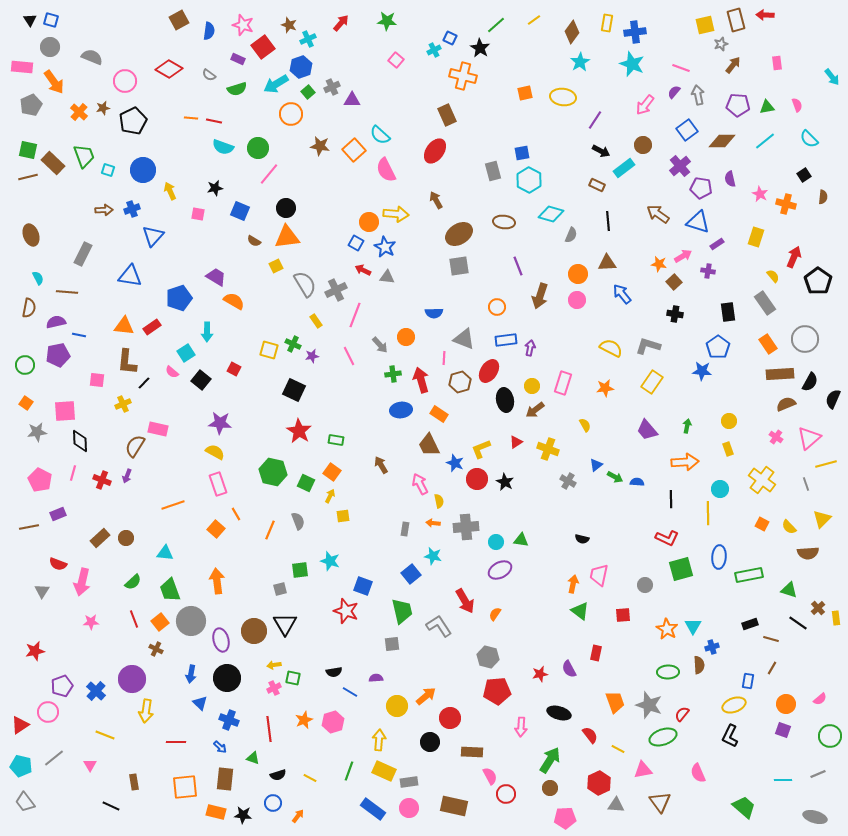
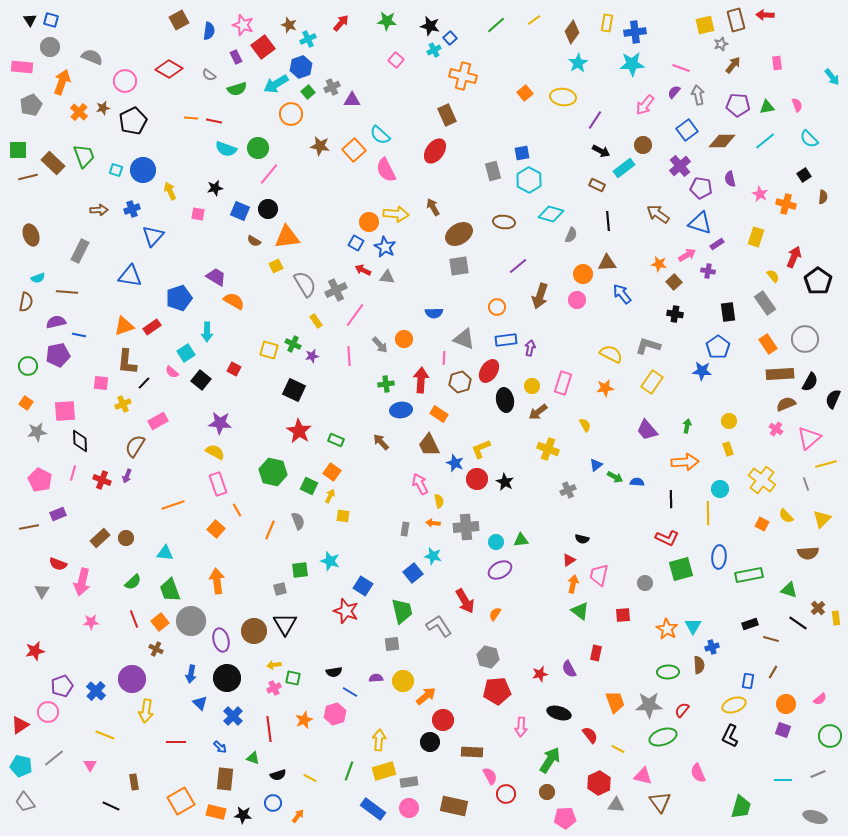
blue square at (450, 38): rotated 24 degrees clockwise
black star at (480, 48): moved 50 px left, 22 px up; rotated 18 degrees counterclockwise
purple rectangle at (238, 59): moved 2 px left, 2 px up; rotated 40 degrees clockwise
cyan star at (580, 62): moved 2 px left, 1 px down
cyan star at (632, 64): rotated 25 degrees counterclockwise
orange arrow at (54, 82): moved 8 px right; rotated 125 degrees counterclockwise
orange square at (525, 93): rotated 28 degrees counterclockwise
cyan semicircle at (223, 147): moved 3 px right, 2 px down
green square at (28, 150): moved 10 px left; rotated 12 degrees counterclockwise
cyan square at (108, 170): moved 8 px right
brown arrow at (436, 200): moved 3 px left, 7 px down
black circle at (286, 208): moved 18 px left, 1 px down
brown arrow at (104, 210): moved 5 px left
blue triangle at (698, 222): moved 2 px right, 1 px down
gray rectangle at (83, 254): moved 3 px left, 3 px up
pink arrow at (683, 256): moved 4 px right, 1 px up
purple line at (518, 266): rotated 72 degrees clockwise
orange circle at (578, 274): moved 5 px right
cyan semicircle at (38, 278): rotated 96 degrees clockwise
brown semicircle at (29, 308): moved 3 px left, 6 px up
pink line at (355, 315): rotated 15 degrees clockwise
orange triangle at (124, 326): rotated 25 degrees counterclockwise
orange circle at (406, 337): moved 2 px left, 2 px down
yellow semicircle at (611, 348): moved 6 px down
pink line at (349, 356): rotated 24 degrees clockwise
green circle at (25, 365): moved 3 px right, 1 px down
green cross at (393, 374): moved 7 px left, 10 px down
pink square at (97, 380): moved 4 px right, 3 px down
red arrow at (421, 380): rotated 20 degrees clockwise
brown arrow at (535, 410): moved 3 px right, 2 px down
pink rectangle at (158, 429): moved 8 px up; rotated 42 degrees counterclockwise
pink cross at (776, 437): moved 8 px up
green rectangle at (336, 440): rotated 14 degrees clockwise
red triangle at (516, 442): moved 53 px right, 118 px down
brown arrow at (381, 465): moved 23 px up; rotated 12 degrees counterclockwise
gray cross at (568, 481): moved 9 px down; rotated 35 degrees clockwise
green square at (306, 483): moved 3 px right, 3 px down
orange line at (236, 514): moved 1 px right, 4 px up
yellow square at (343, 516): rotated 16 degrees clockwise
yellow semicircle at (789, 527): moved 3 px left, 11 px up
green triangle at (521, 540): rotated 14 degrees counterclockwise
blue square at (411, 574): moved 2 px right, 1 px up
gray circle at (645, 585): moved 2 px up
blue square at (363, 586): rotated 12 degrees clockwise
brown line at (772, 668): moved 1 px right, 4 px down
gray star at (649, 705): rotated 20 degrees counterclockwise
yellow circle at (397, 706): moved 6 px right, 25 px up
red semicircle at (682, 714): moved 4 px up
red circle at (450, 718): moved 7 px left, 2 px down
blue cross at (229, 720): moved 4 px right, 4 px up; rotated 24 degrees clockwise
pink hexagon at (333, 722): moved 2 px right, 8 px up
pink triangle at (643, 770): moved 6 px down; rotated 24 degrees clockwise
yellow rectangle at (384, 771): rotated 40 degrees counterclockwise
orange square at (185, 787): moved 4 px left, 14 px down; rotated 24 degrees counterclockwise
brown circle at (550, 788): moved 3 px left, 4 px down
green trapezoid at (744, 807): moved 3 px left; rotated 65 degrees clockwise
